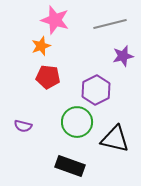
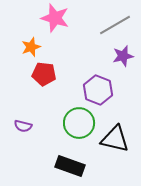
pink star: moved 2 px up
gray line: moved 5 px right, 1 px down; rotated 16 degrees counterclockwise
orange star: moved 10 px left, 1 px down
red pentagon: moved 4 px left, 3 px up
purple hexagon: moved 2 px right; rotated 12 degrees counterclockwise
green circle: moved 2 px right, 1 px down
